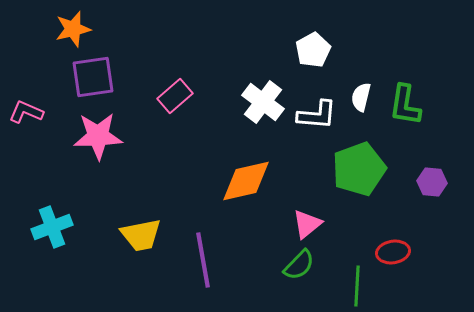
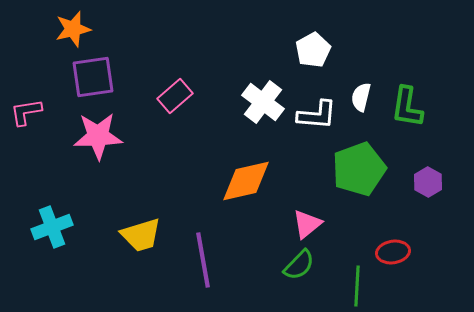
green L-shape: moved 2 px right, 2 px down
pink L-shape: rotated 32 degrees counterclockwise
purple hexagon: moved 4 px left; rotated 24 degrees clockwise
yellow trapezoid: rotated 6 degrees counterclockwise
